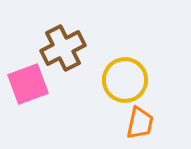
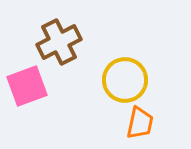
brown cross: moved 4 px left, 6 px up
pink square: moved 1 px left, 2 px down
